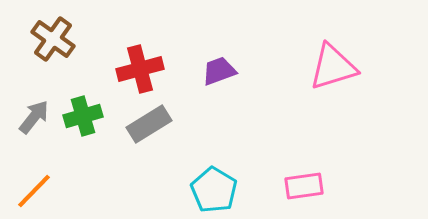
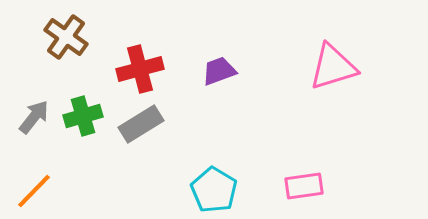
brown cross: moved 13 px right, 2 px up
gray rectangle: moved 8 px left
